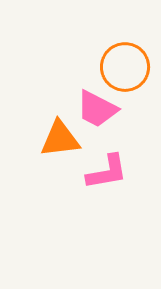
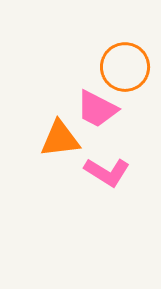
pink L-shape: rotated 42 degrees clockwise
